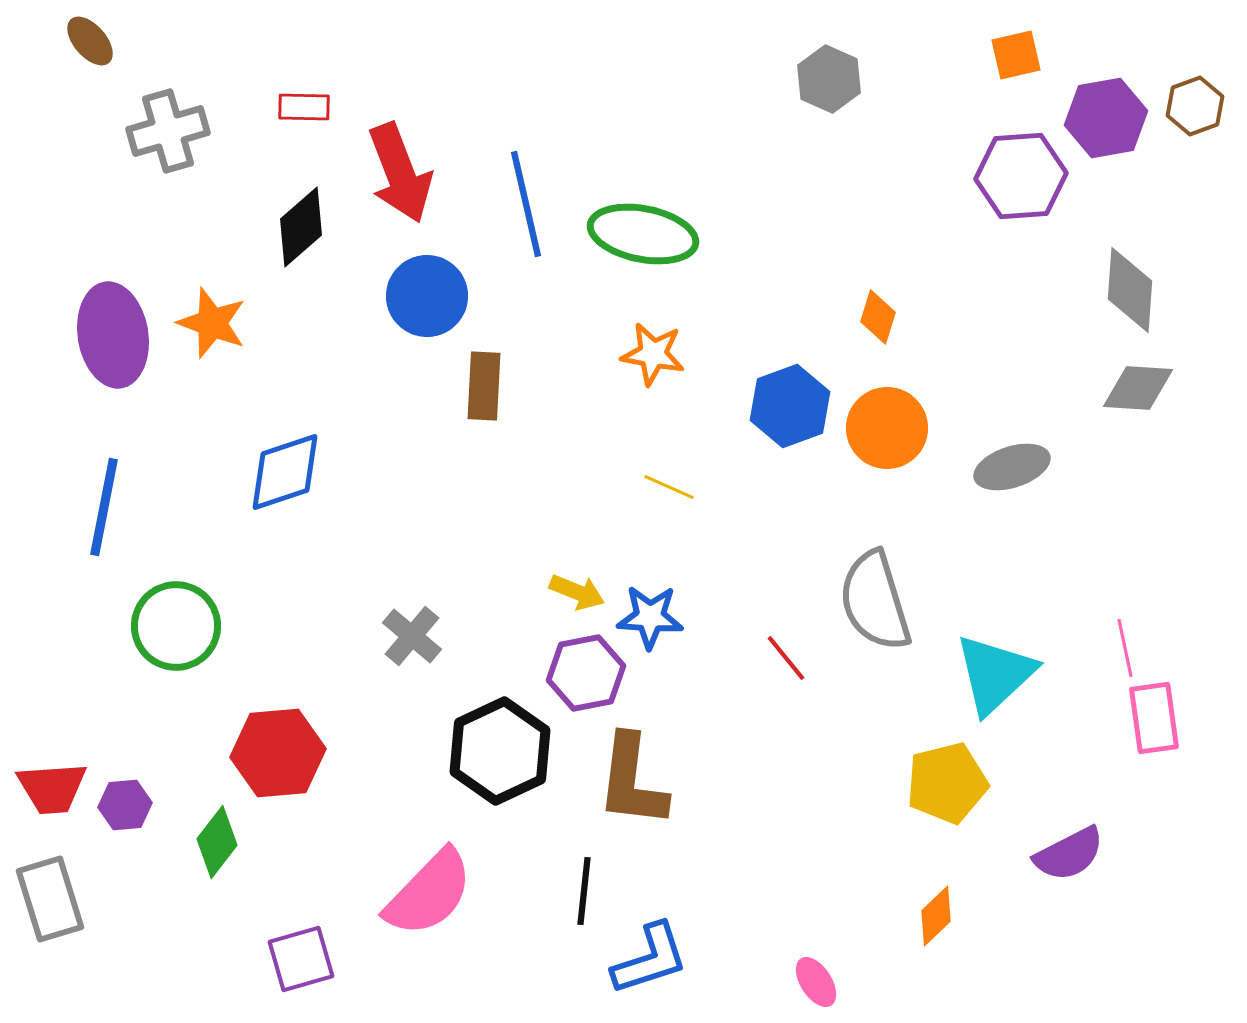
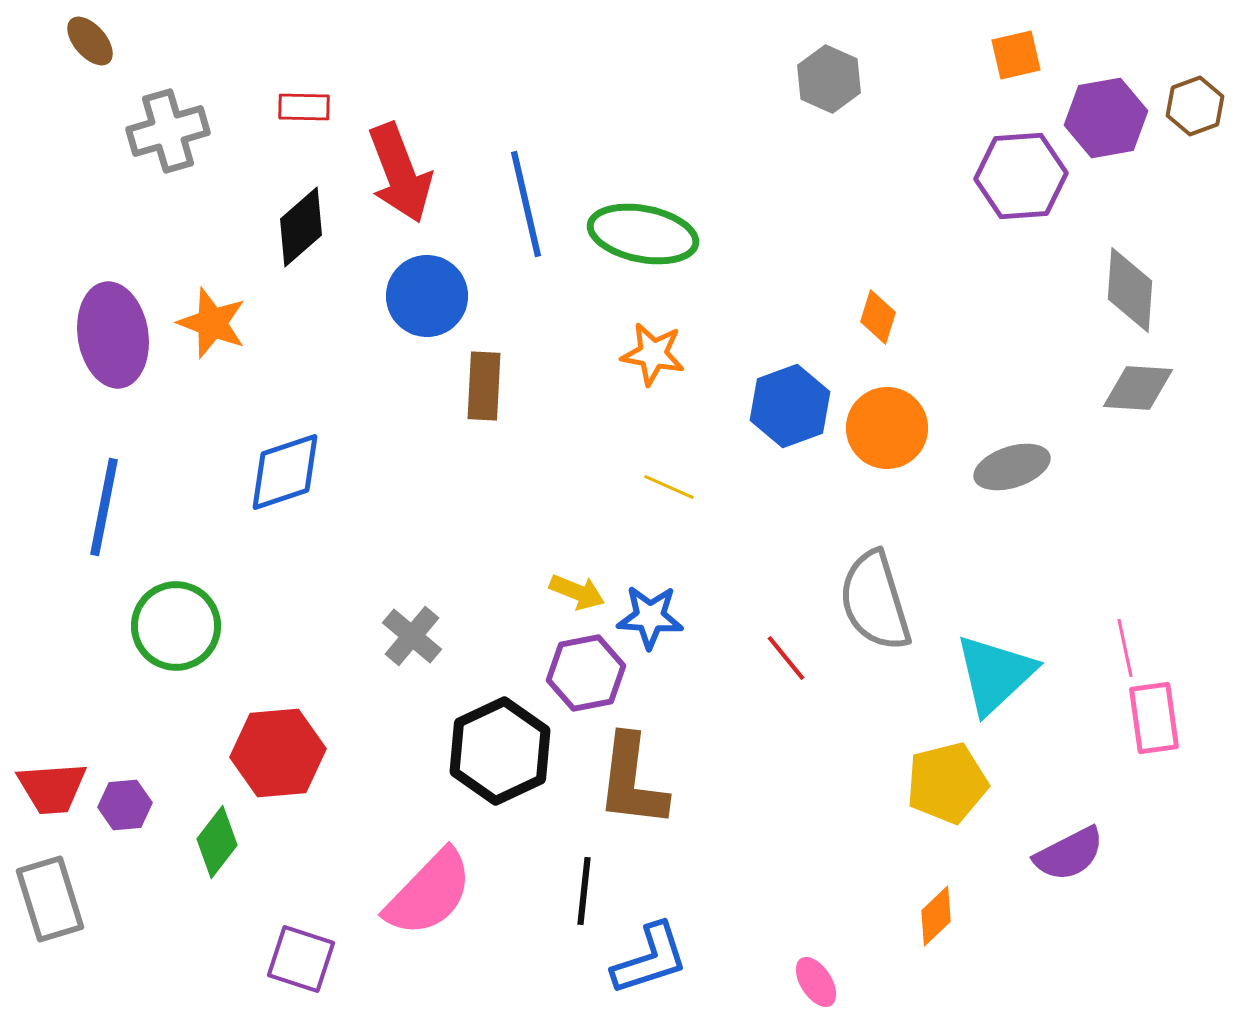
purple square at (301, 959): rotated 34 degrees clockwise
